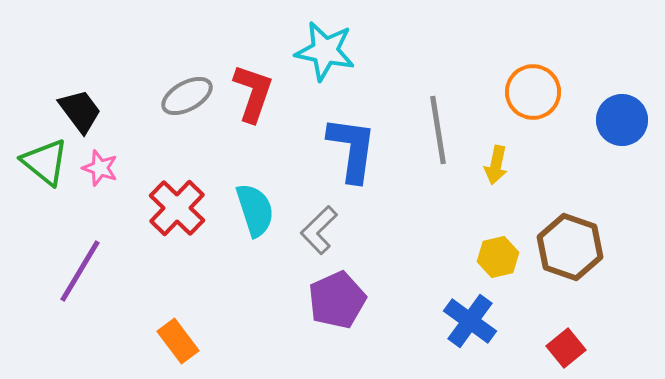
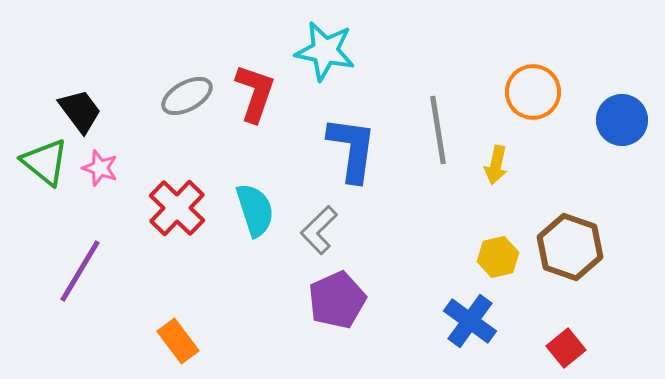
red L-shape: moved 2 px right
